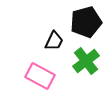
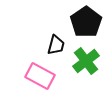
black pentagon: rotated 20 degrees counterclockwise
black trapezoid: moved 2 px right, 4 px down; rotated 10 degrees counterclockwise
